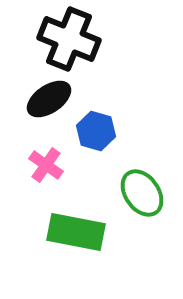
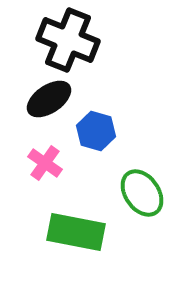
black cross: moved 1 px left, 1 px down
pink cross: moved 1 px left, 2 px up
